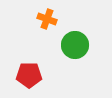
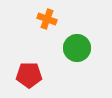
green circle: moved 2 px right, 3 px down
